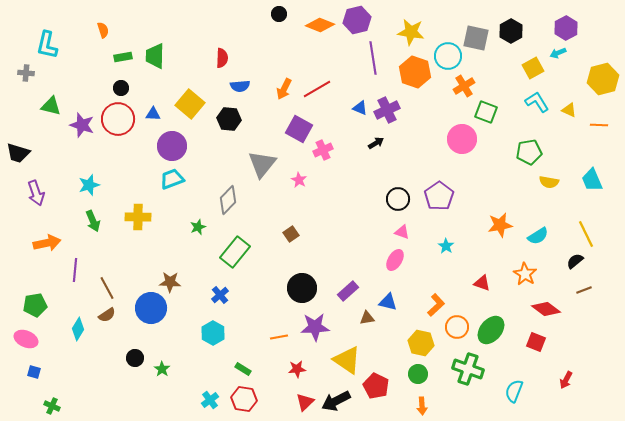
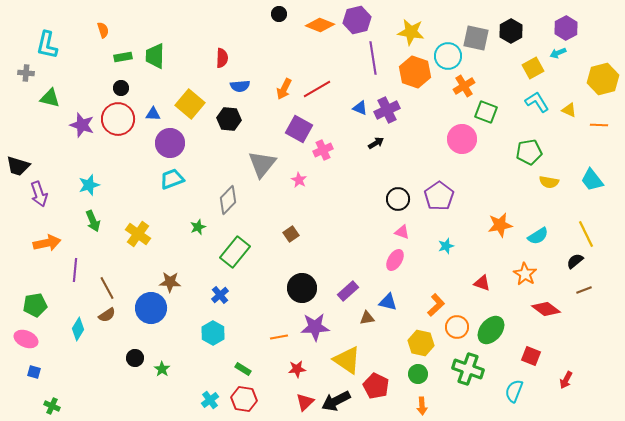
green triangle at (51, 106): moved 1 px left, 8 px up
purple circle at (172, 146): moved 2 px left, 3 px up
black trapezoid at (18, 153): moved 13 px down
cyan trapezoid at (592, 180): rotated 15 degrees counterclockwise
purple arrow at (36, 193): moved 3 px right, 1 px down
yellow cross at (138, 217): moved 17 px down; rotated 35 degrees clockwise
cyan star at (446, 246): rotated 21 degrees clockwise
red square at (536, 342): moved 5 px left, 14 px down
